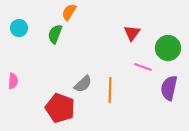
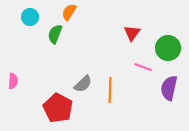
cyan circle: moved 11 px right, 11 px up
red pentagon: moved 2 px left; rotated 8 degrees clockwise
